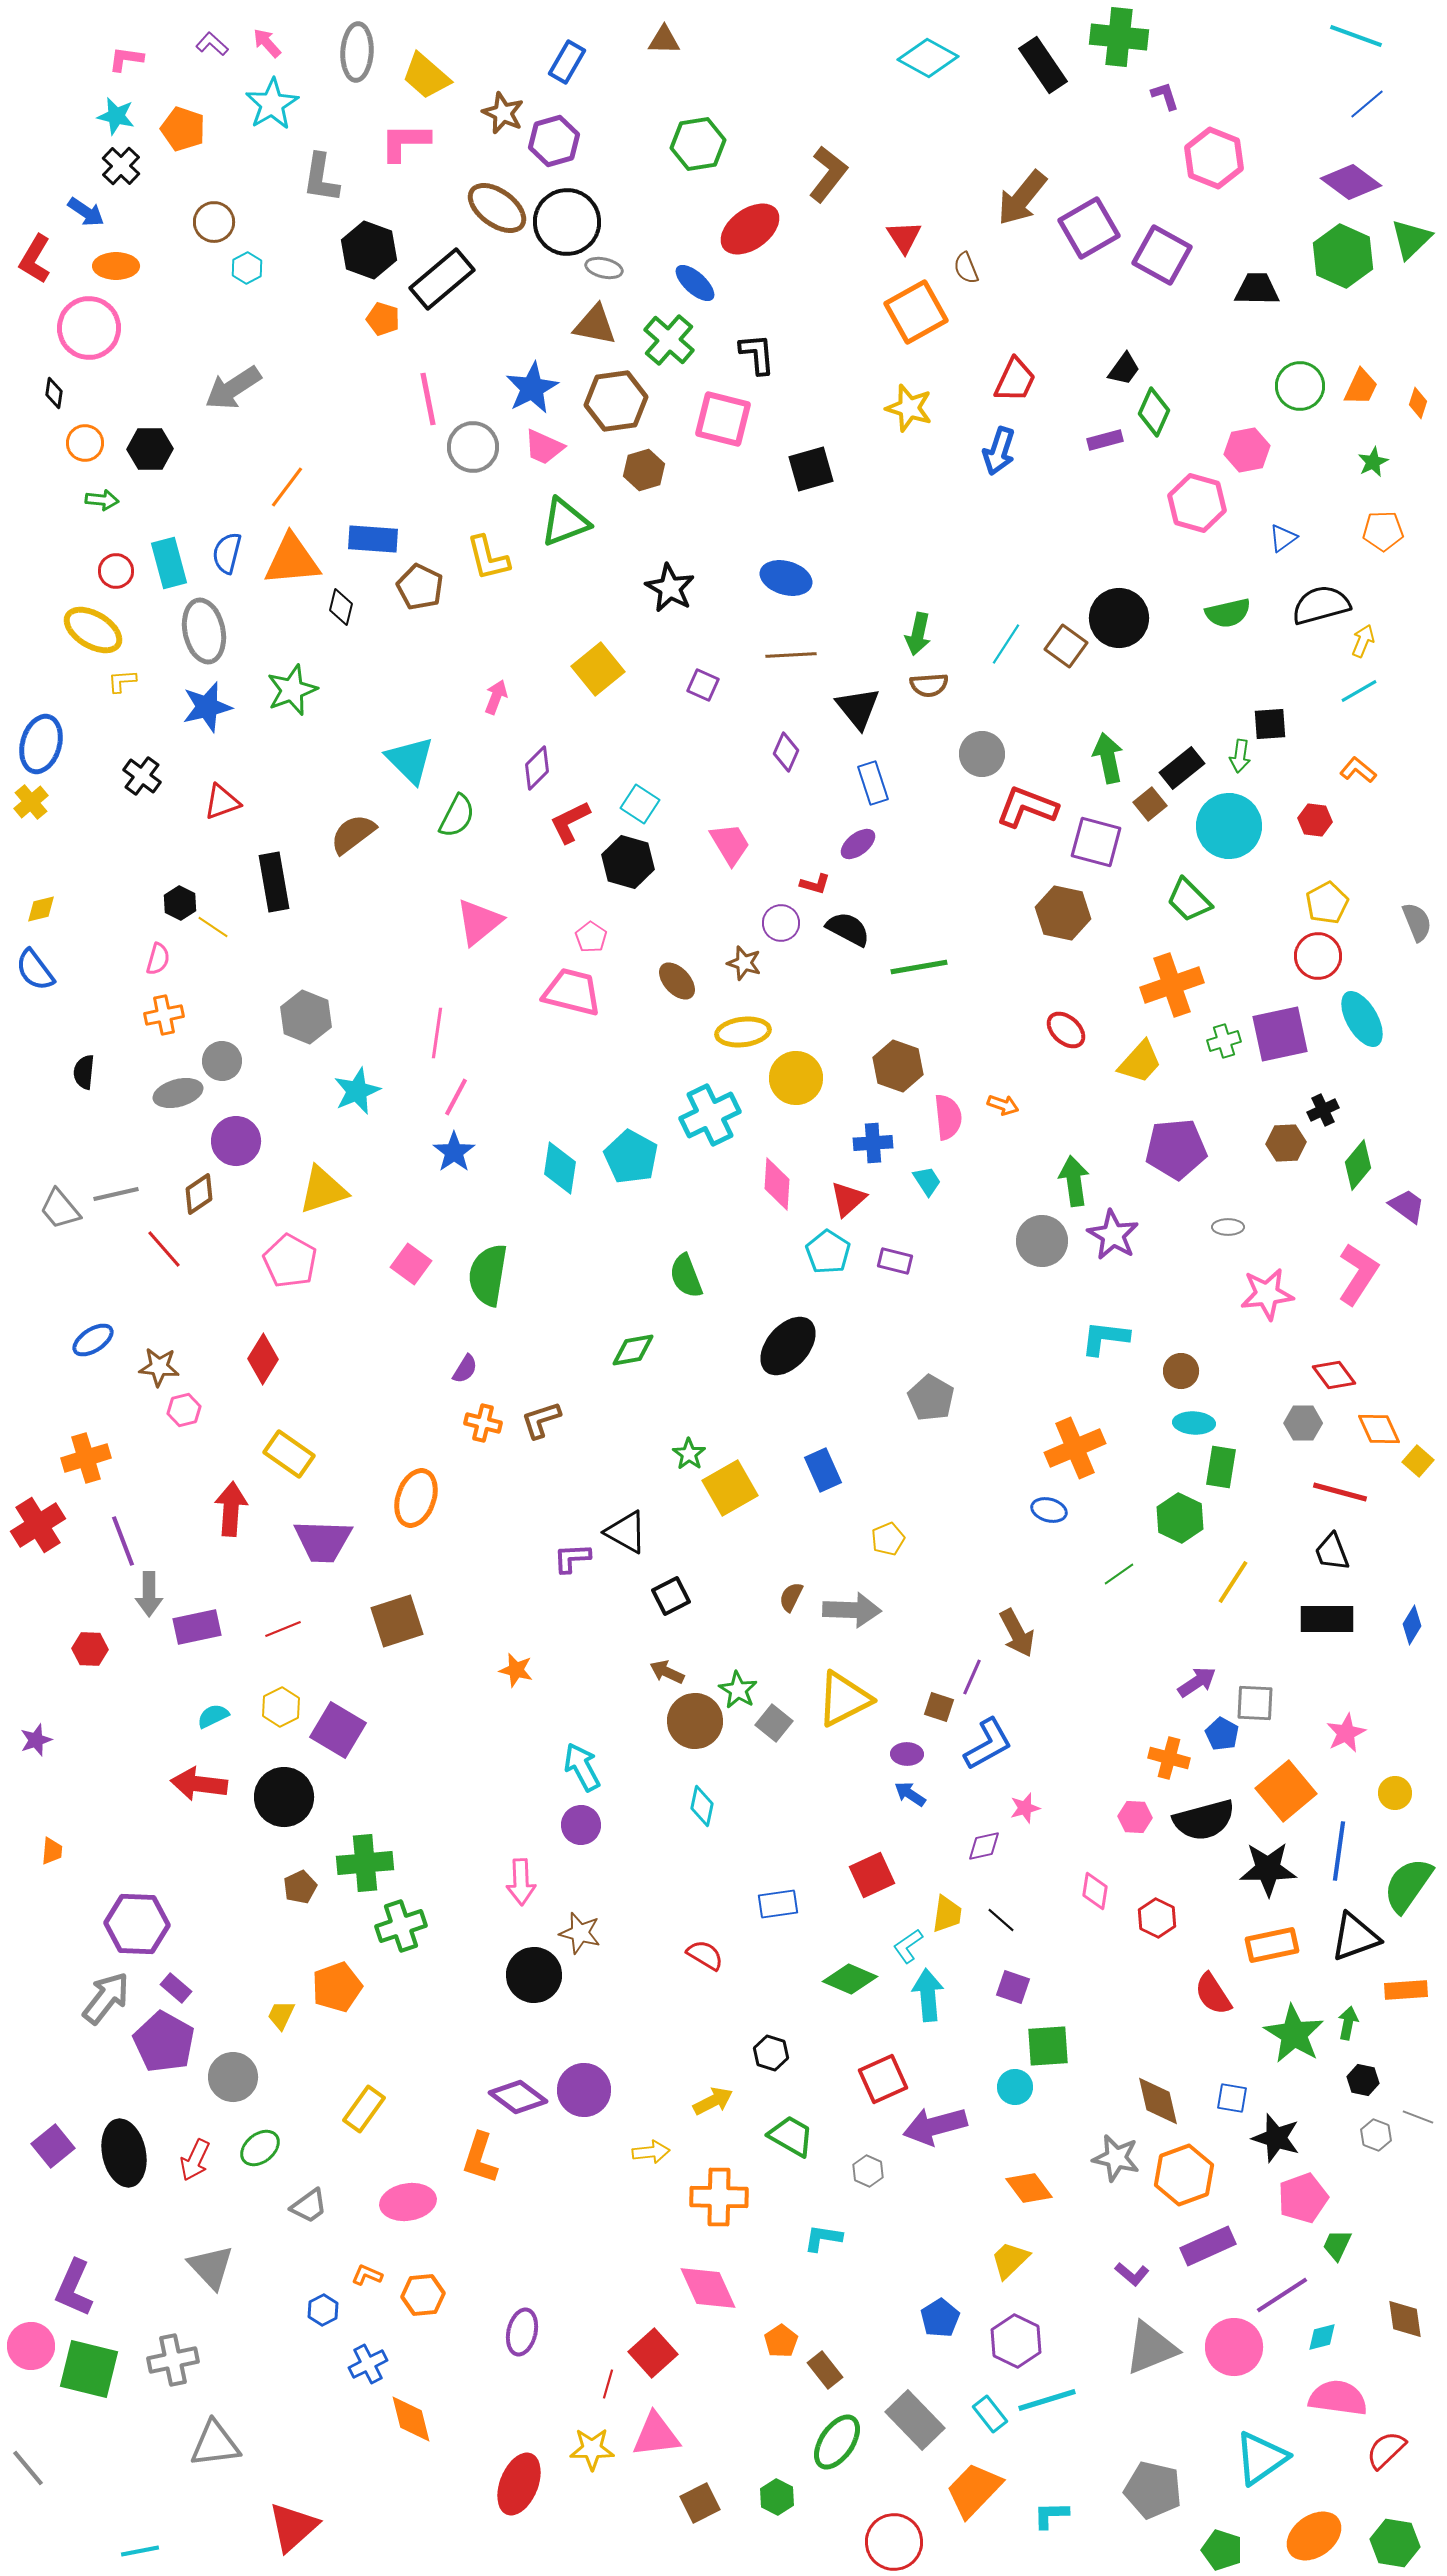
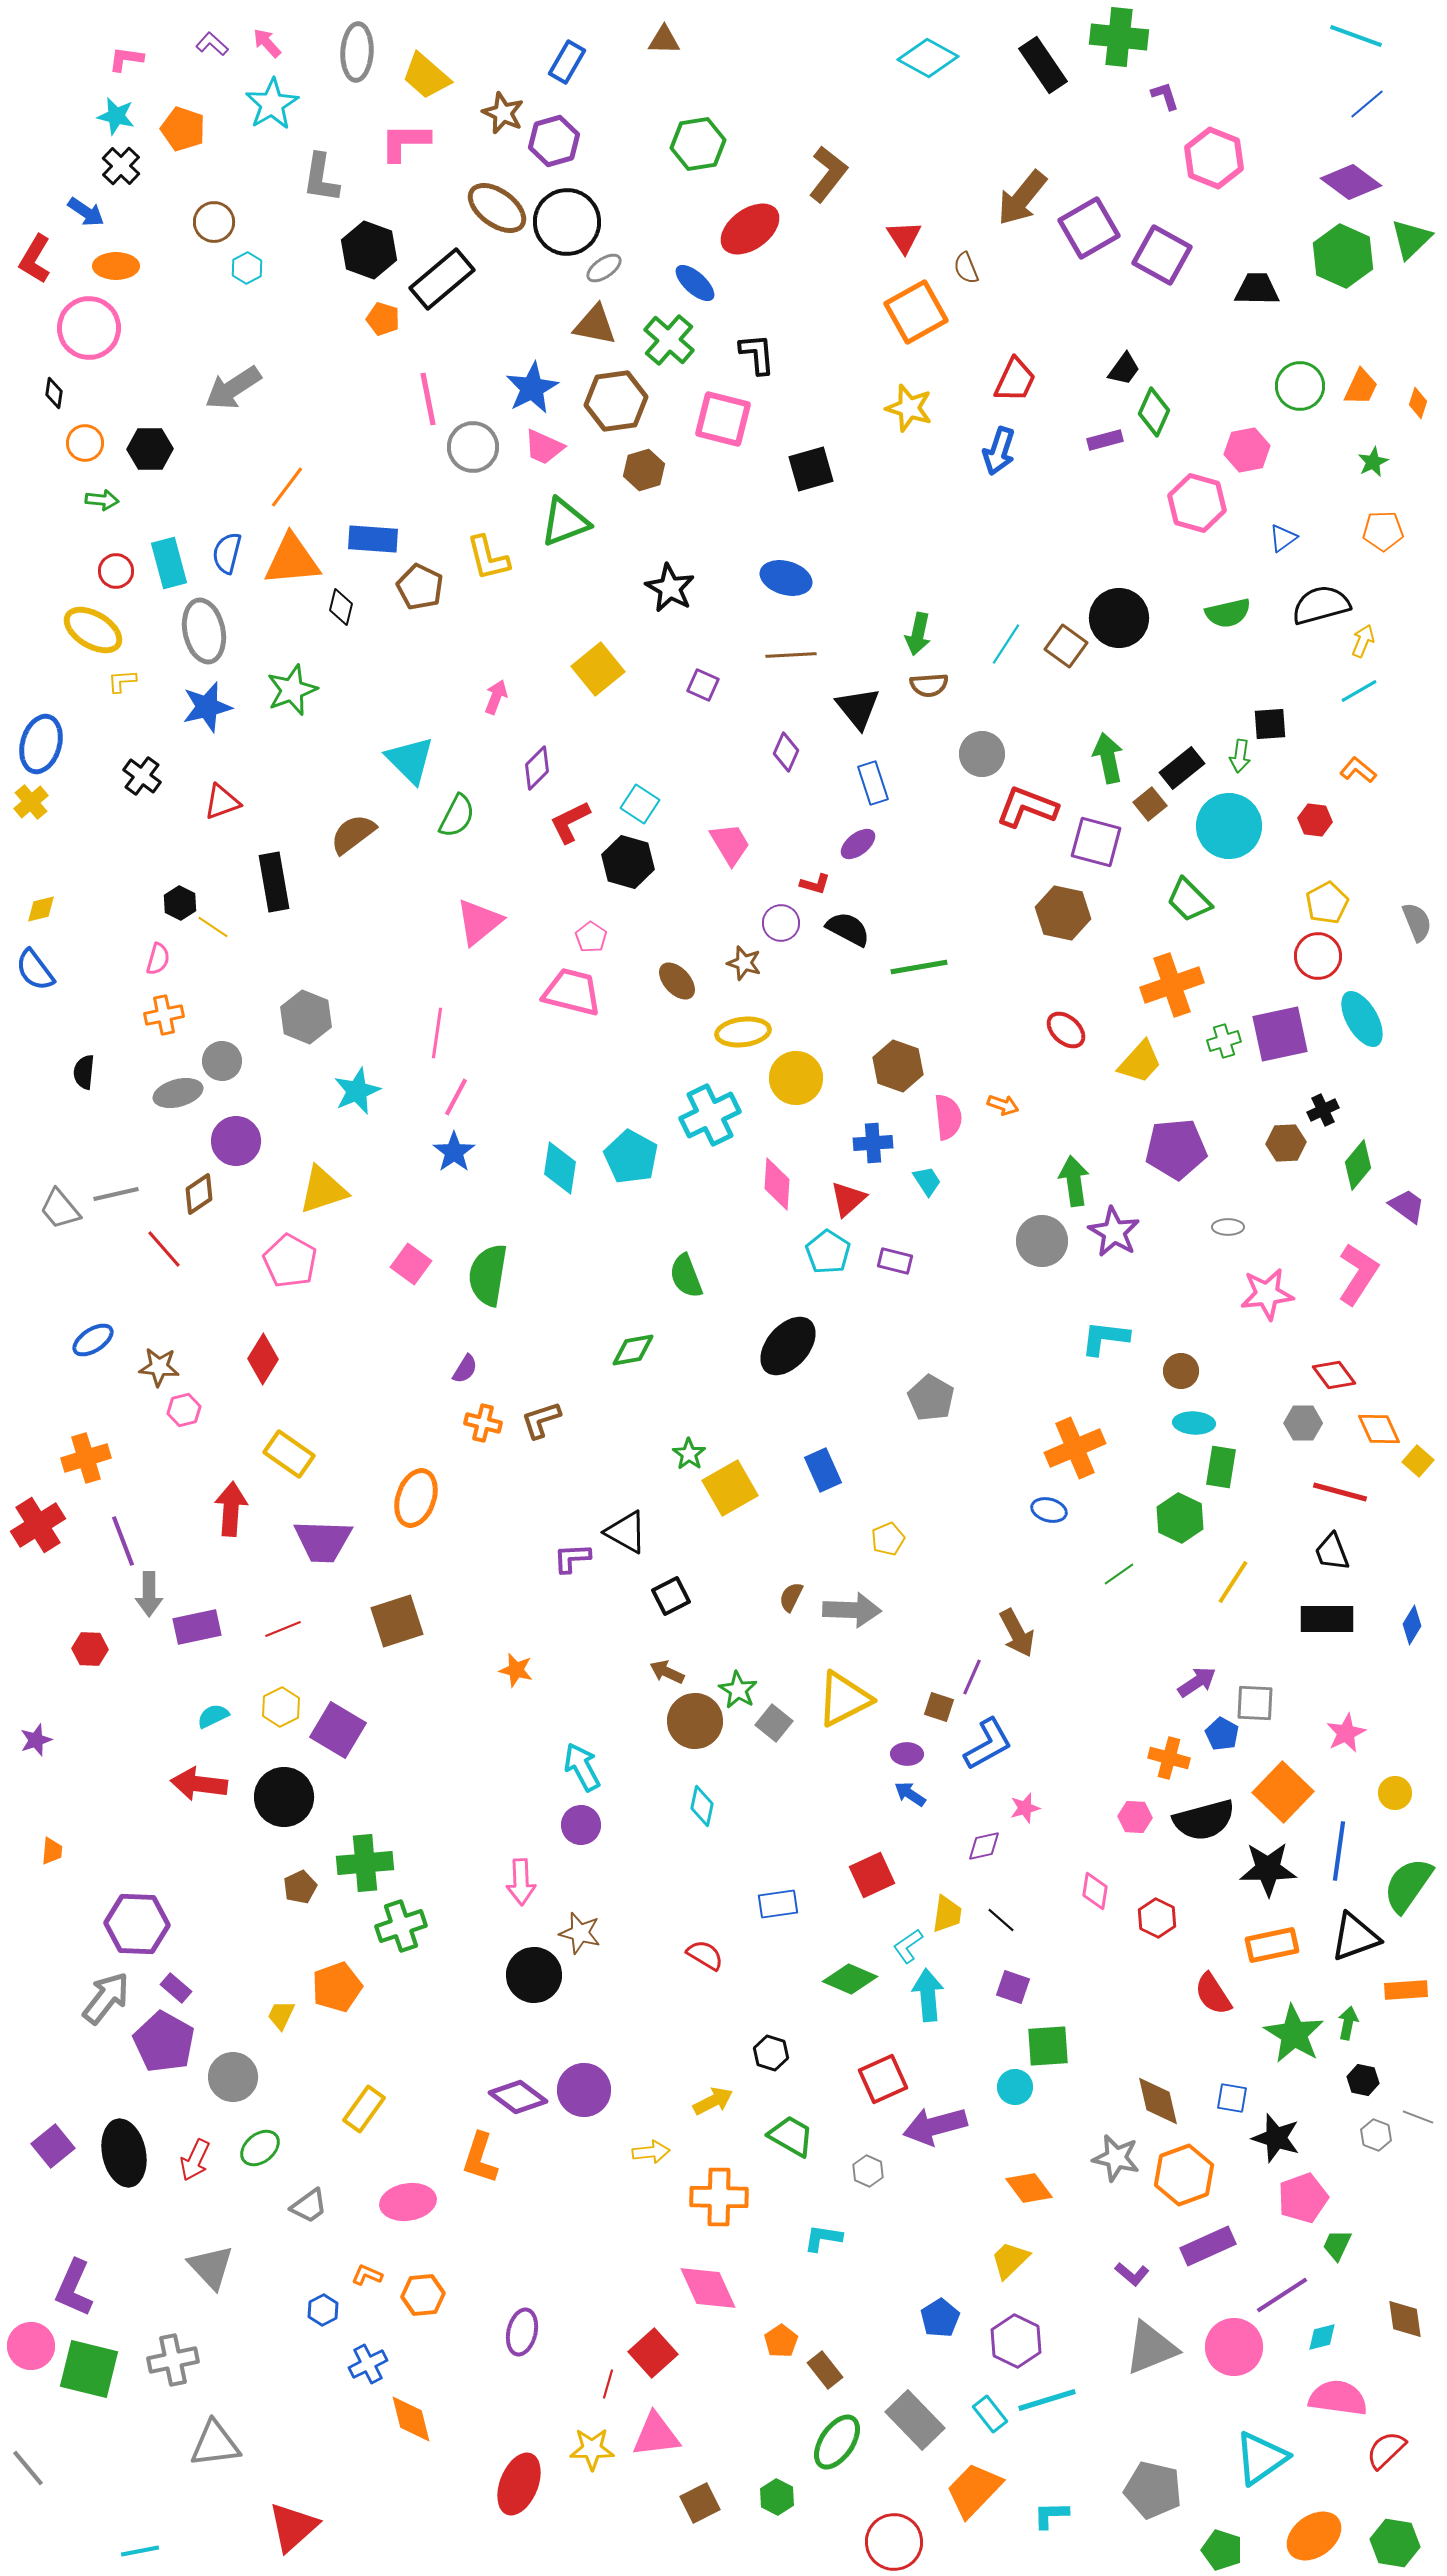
gray ellipse at (604, 268): rotated 48 degrees counterclockwise
purple star at (1113, 1235): moved 1 px right, 3 px up
orange square at (1286, 1791): moved 3 px left, 1 px down; rotated 6 degrees counterclockwise
